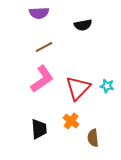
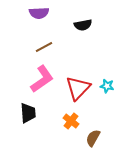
black trapezoid: moved 11 px left, 16 px up
brown semicircle: rotated 36 degrees clockwise
